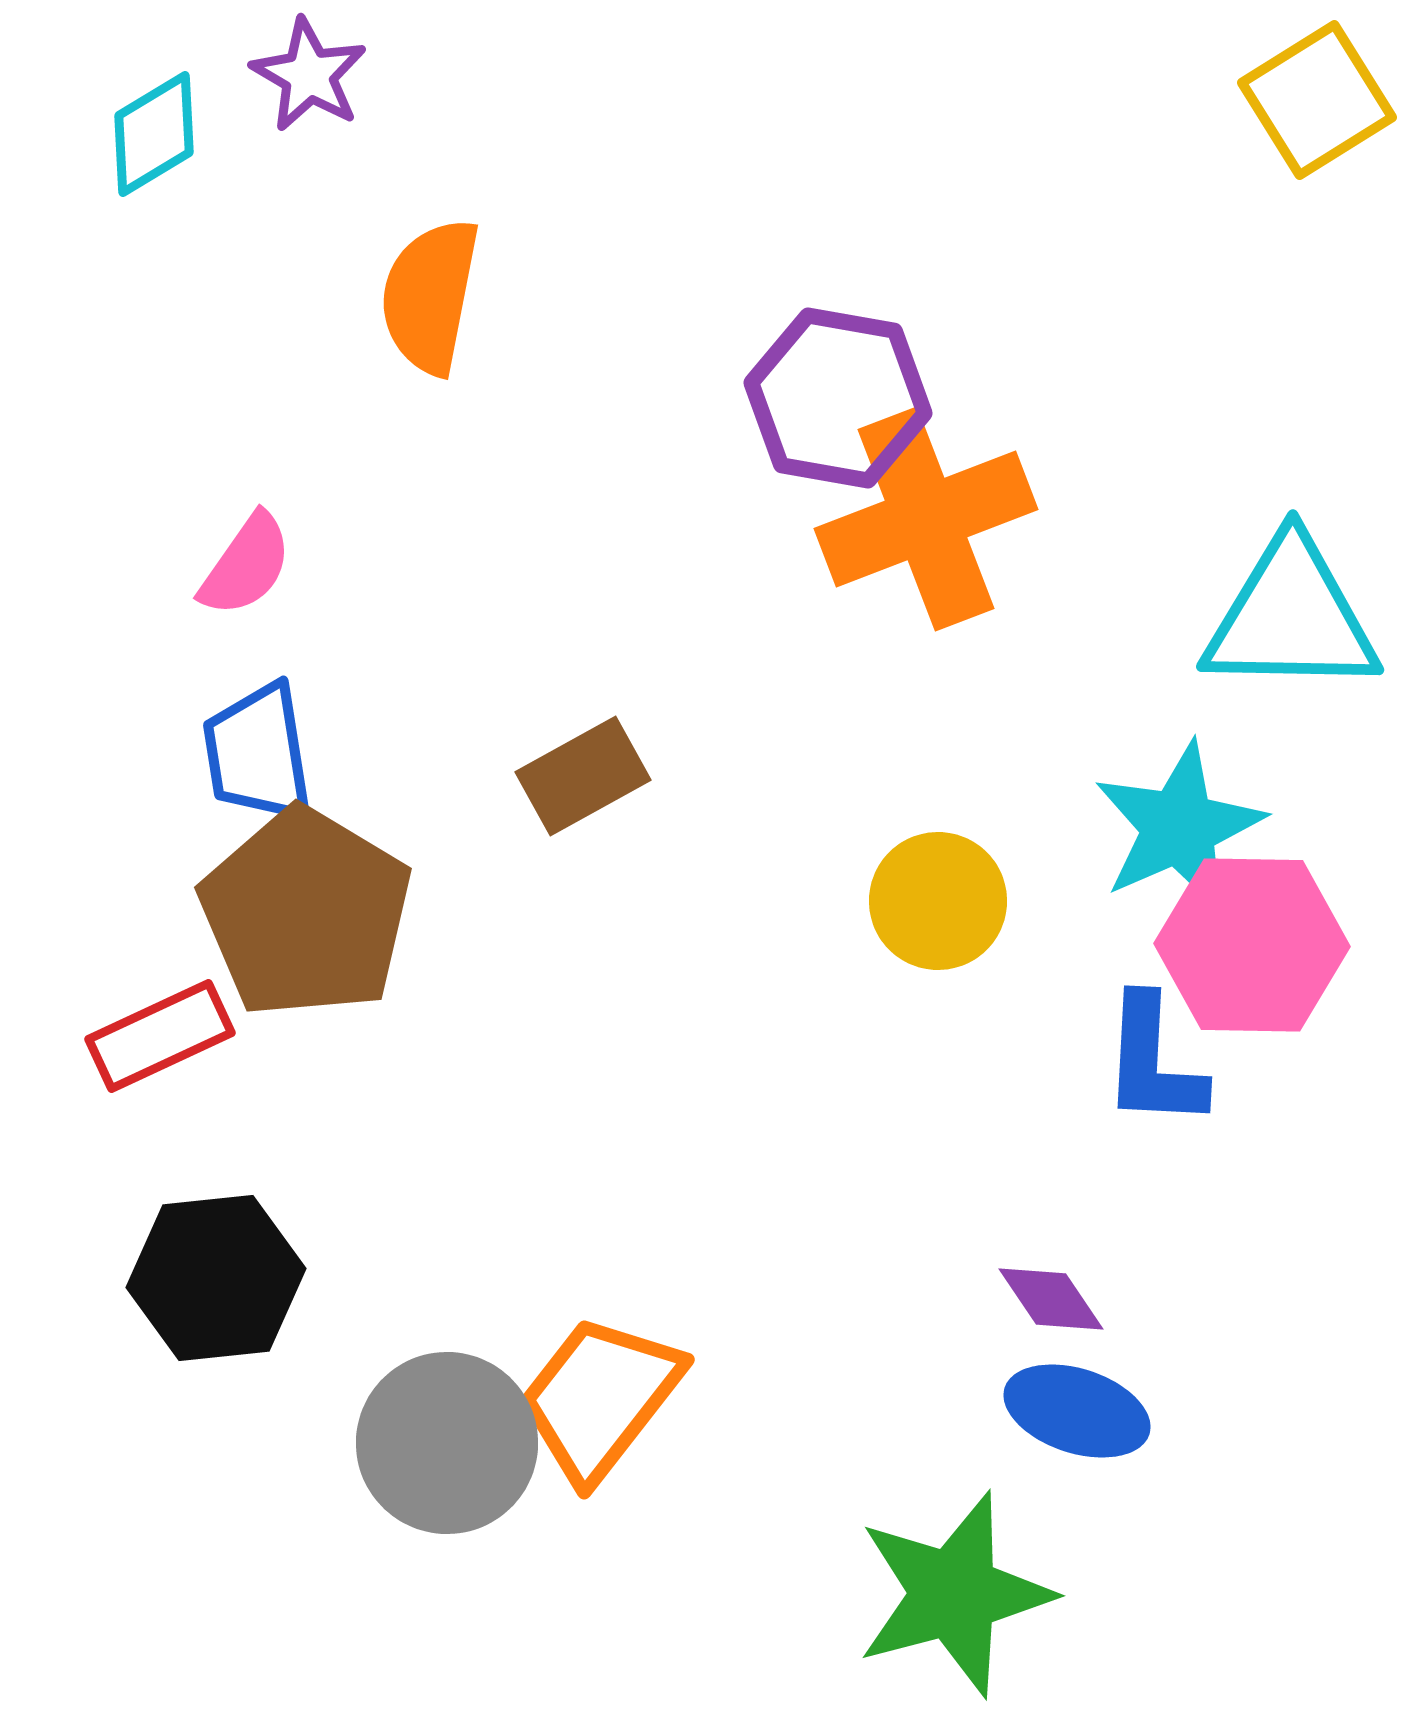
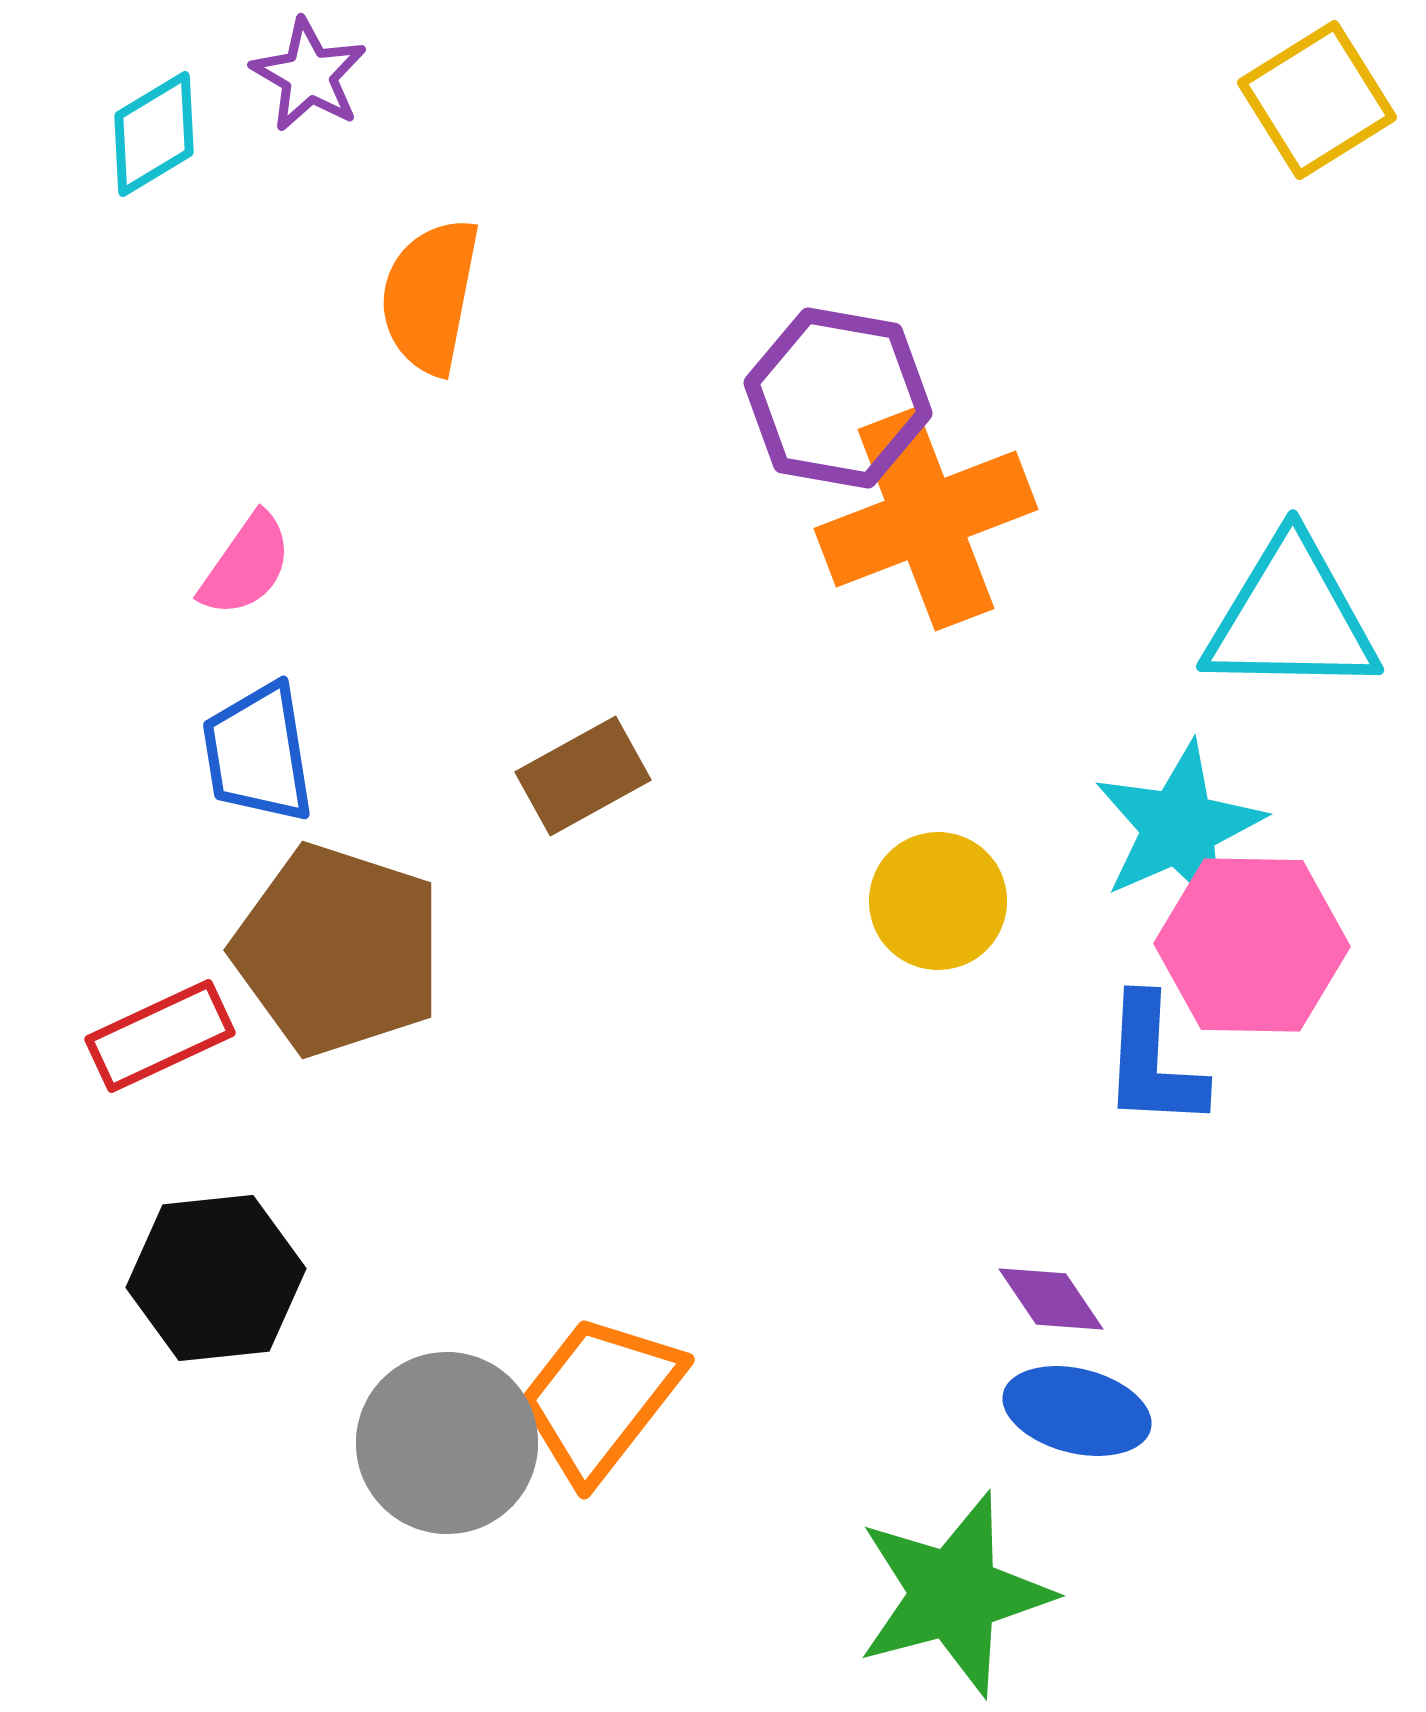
brown pentagon: moved 32 px right, 37 px down; rotated 13 degrees counterclockwise
blue ellipse: rotated 4 degrees counterclockwise
